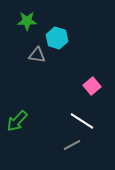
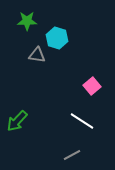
gray line: moved 10 px down
